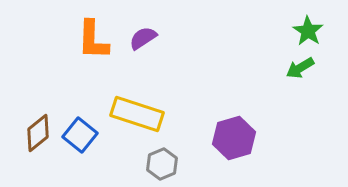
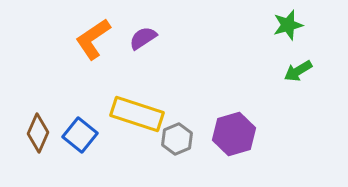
green star: moved 20 px left, 6 px up; rotated 24 degrees clockwise
orange L-shape: moved 1 px up; rotated 54 degrees clockwise
green arrow: moved 2 px left, 3 px down
brown diamond: rotated 27 degrees counterclockwise
purple hexagon: moved 4 px up
gray hexagon: moved 15 px right, 25 px up
